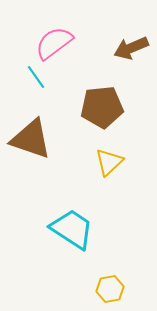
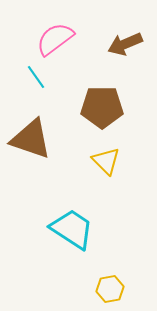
pink semicircle: moved 1 px right, 4 px up
brown arrow: moved 6 px left, 4 px up
brown pentagon: rotated 6 degrees clockwise
yellow triangle: moved 3 px left, 1 px up; rotated 32 degrees counterclockwise
